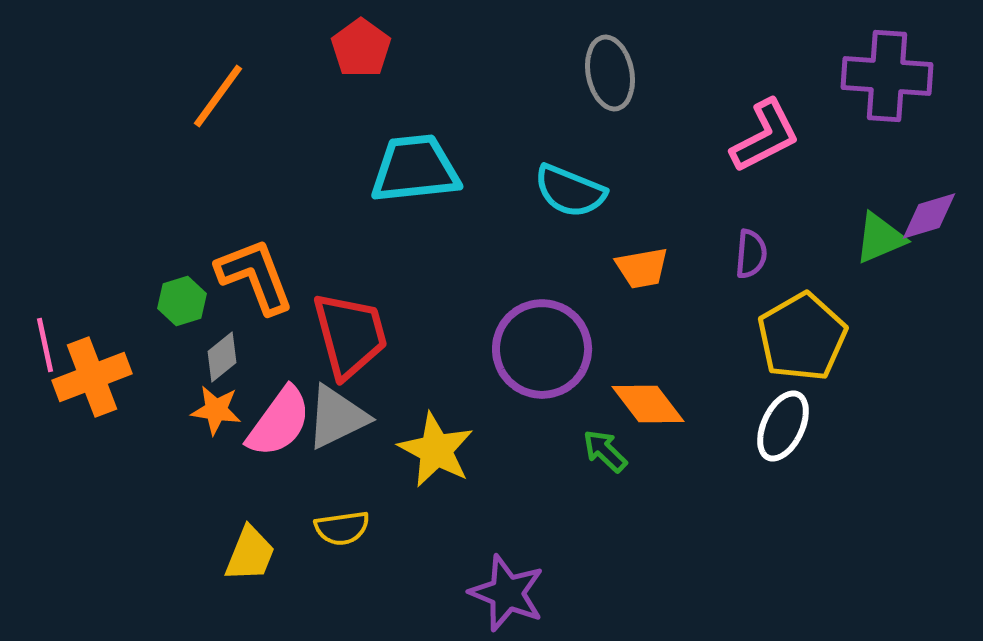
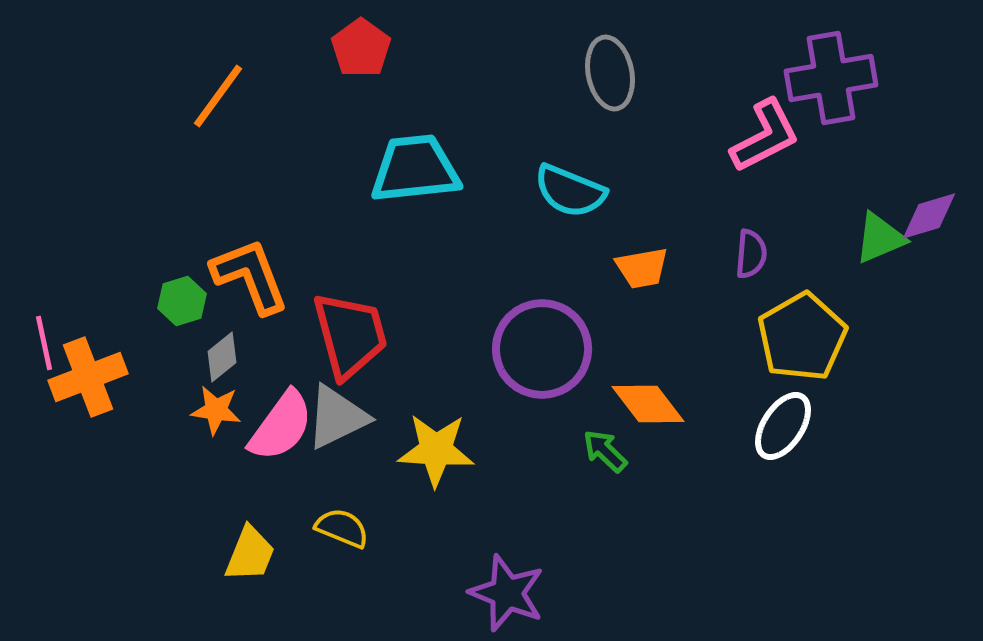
purple cross: moved 56 px left, 2 px down; rotated 14 degrees counterclockwise
orange L-shape: moved 5 px left
pink line: moved 1 px left, 2 px up
orange cross: moved 4 px left
pink semicircle: moved 2 px right, 4 px down
white ellipse: rotated 8 degrees clockwise
yellow star: rotated 24 degrees counterclockwise
yellow semicircle: rotated 150 degrees counterclockwise
